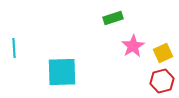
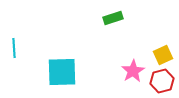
pink star: moved 25 px down
yellow square: moved 2 px down
